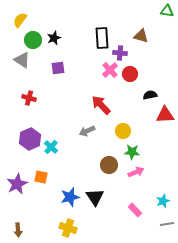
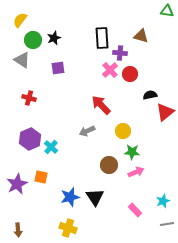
red triangle: moved 3 px up; rotated 36 degrees counterclockwise
